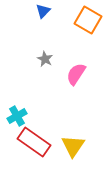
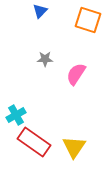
blue triangle: moved 3 px left
orange square: rotated 12 degrees counterclockwise
gray star: rotated 28 degrees counterclockwise
cyan cross: moved 1 px left, 1 px up
yellow triangle: moved 1 px right, 1 px down
